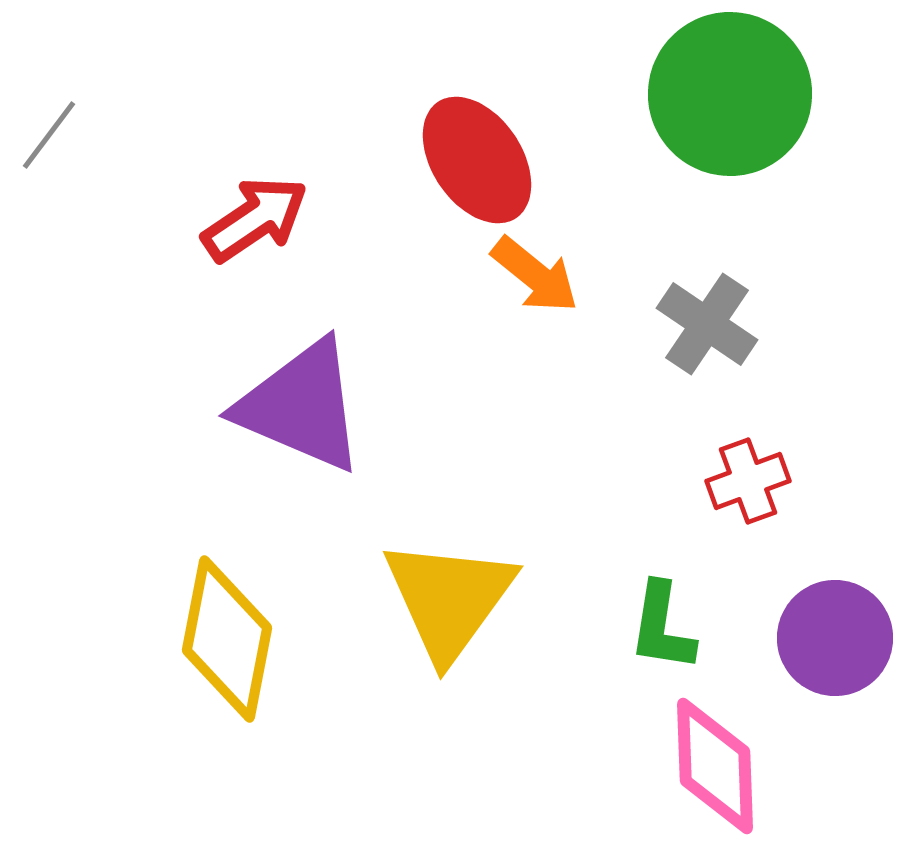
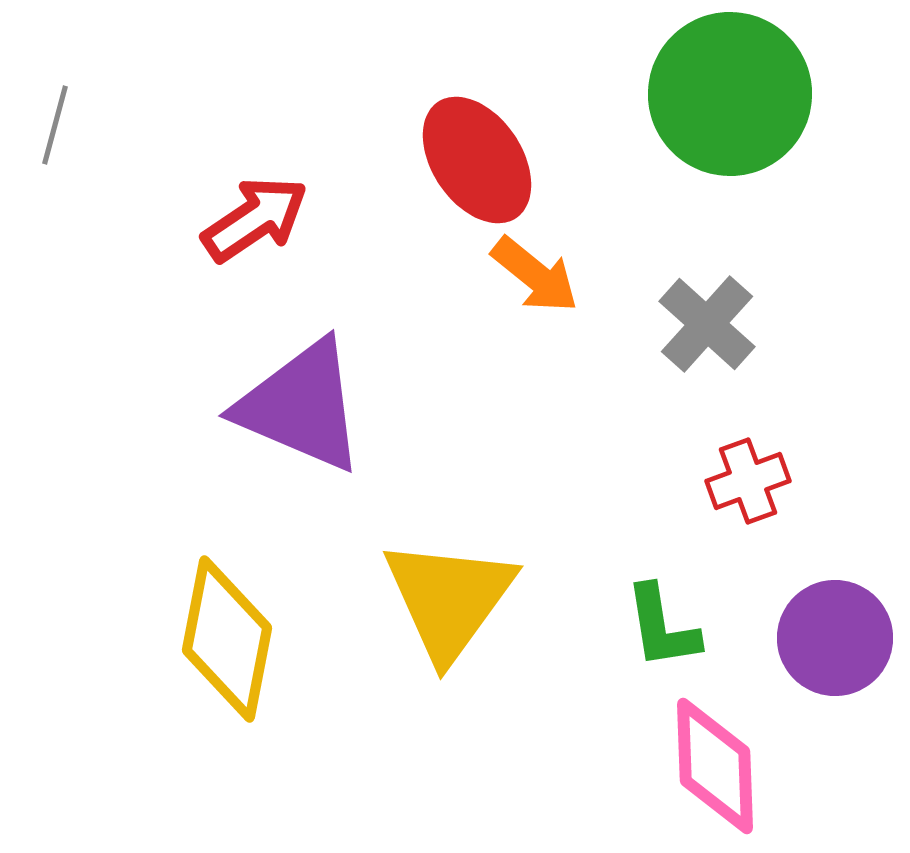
gray line: moved 6 px right, 10 px up; rotated 22 degrees counterclockwise
gray cross: rotated 8 degrees clockwise
green L-shape: rotated 18 degrees counterclockwise
